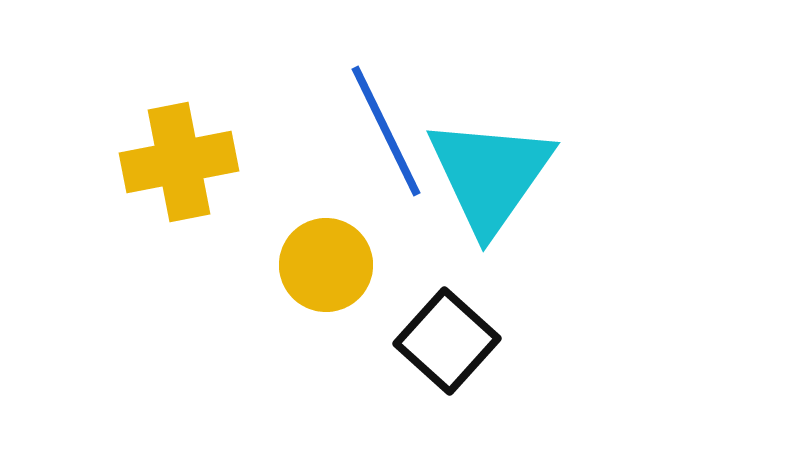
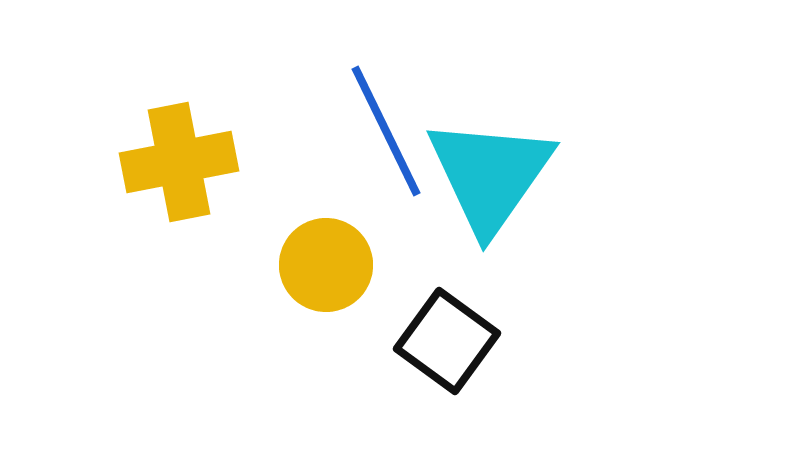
black square: rotated 6 degrees counterclockwise
